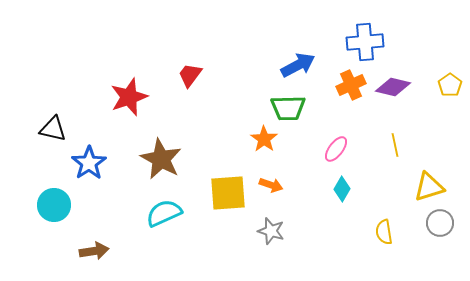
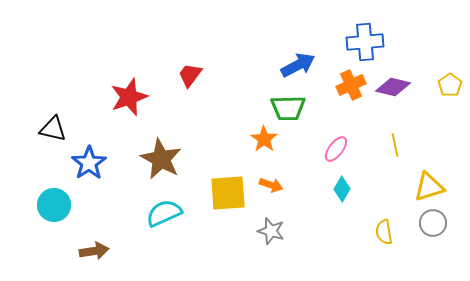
gray circle: moved 7 px left
